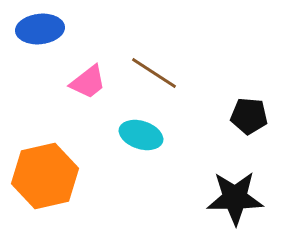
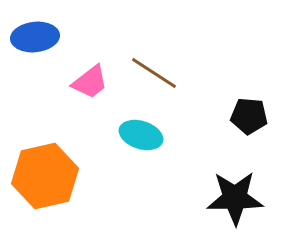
blue ellipse: moved 5 px left, 8 px down
pink trapezoid: moved 2 px right
